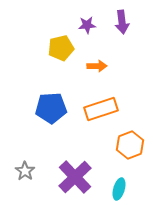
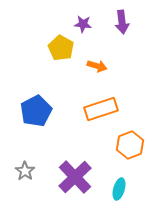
purple star: moved 4 px left, 1 px up; rotated 12 degrees clockwise
yellow pentagon: rotated 30 degrees counterclockwise
orange arrow: rotated 18 degrees clockwise
blue pentagon: moved 15 px left, 3 px down; rotated 24 degrees counterclockwise
